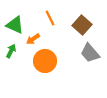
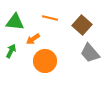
orange line: rotated 49 degrees counterclockwise
green triangle: moved 3 px up; rotated 18 degrees counterclockwise
